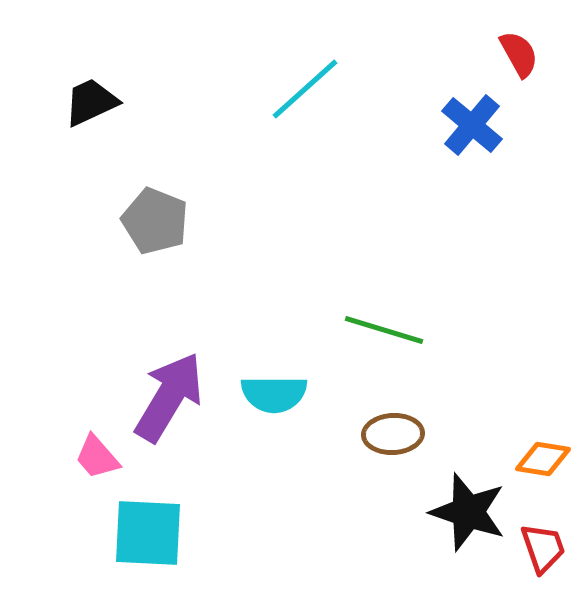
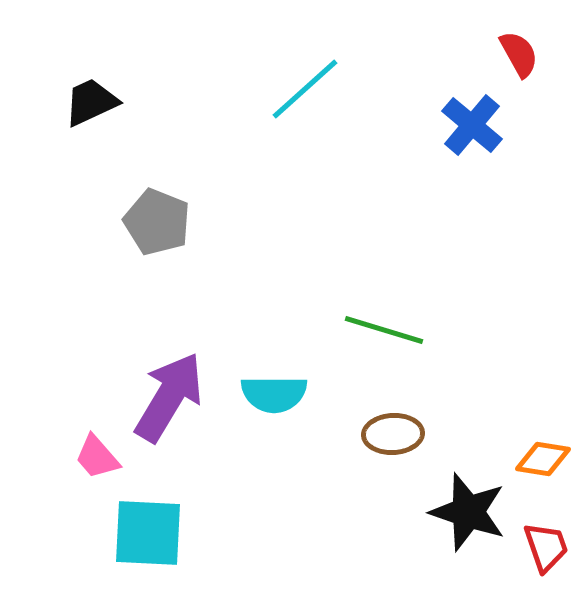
gray pentagon: moved 2 px right, 1 px down
red trapezoid: moved 3 px right, 1 px up
